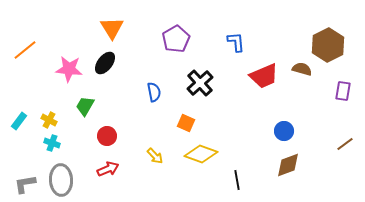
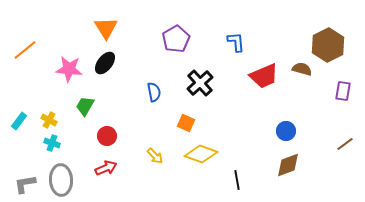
orange triangle: moved 6 px left
blue circle: moved 2 px right
red arrow: moved 2 px left, 1 px up
